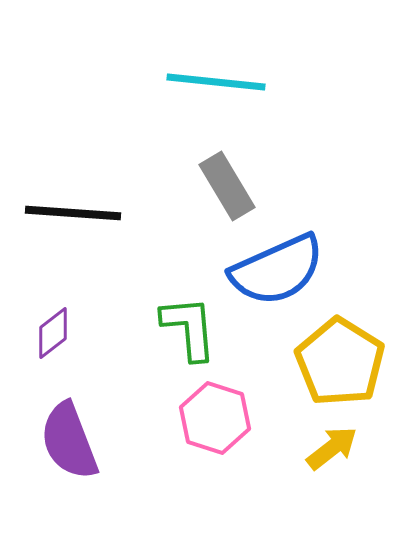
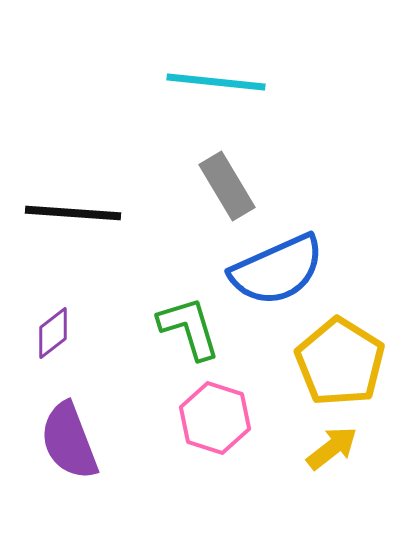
green L-shape: rotated 12 degrees counterclockwise
